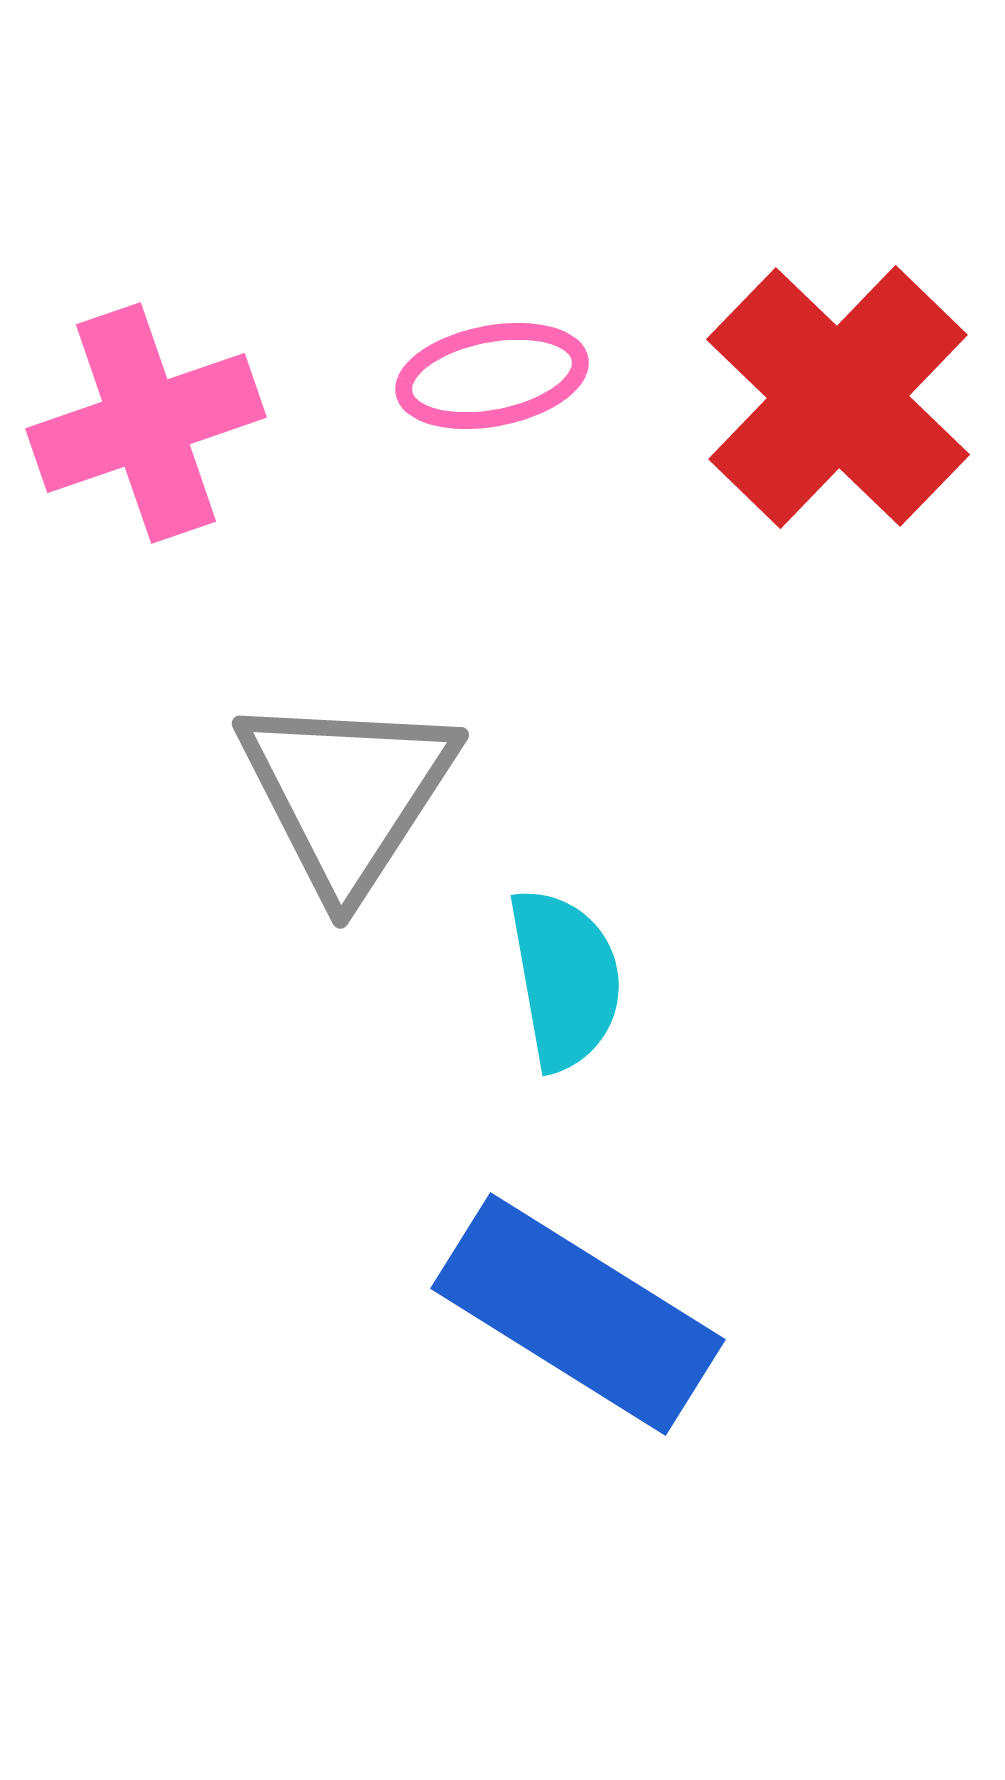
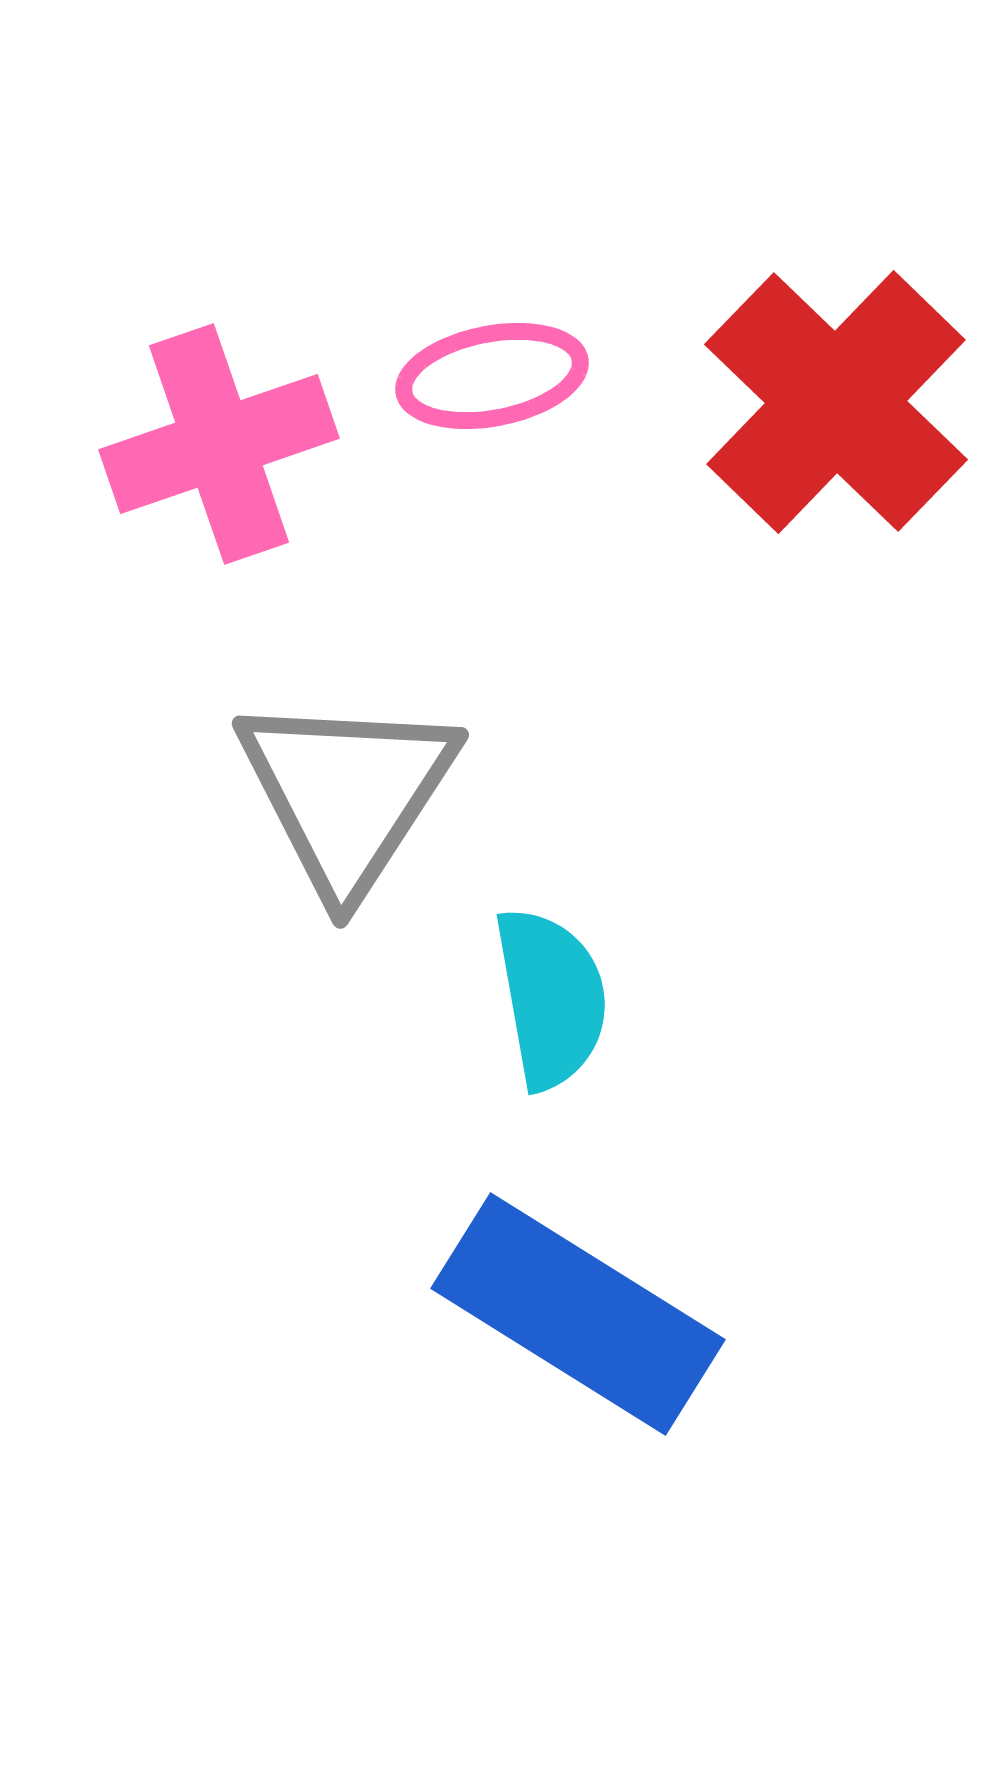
red cross: moved 2 px left, 5 px down
pink cross: moved 73 px right, 21 px down
cyan semicircle: moved 14 px left, 19 px down
